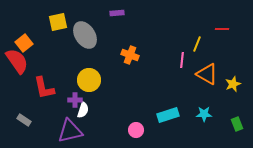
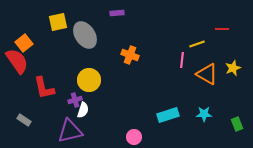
yellow line: rotated 49 degrees clockwise
yellow star: moved 16 px up
purple cross: rotated 16 degrees counterclockwise
pink circle: moved 2 px left, 7 px down
